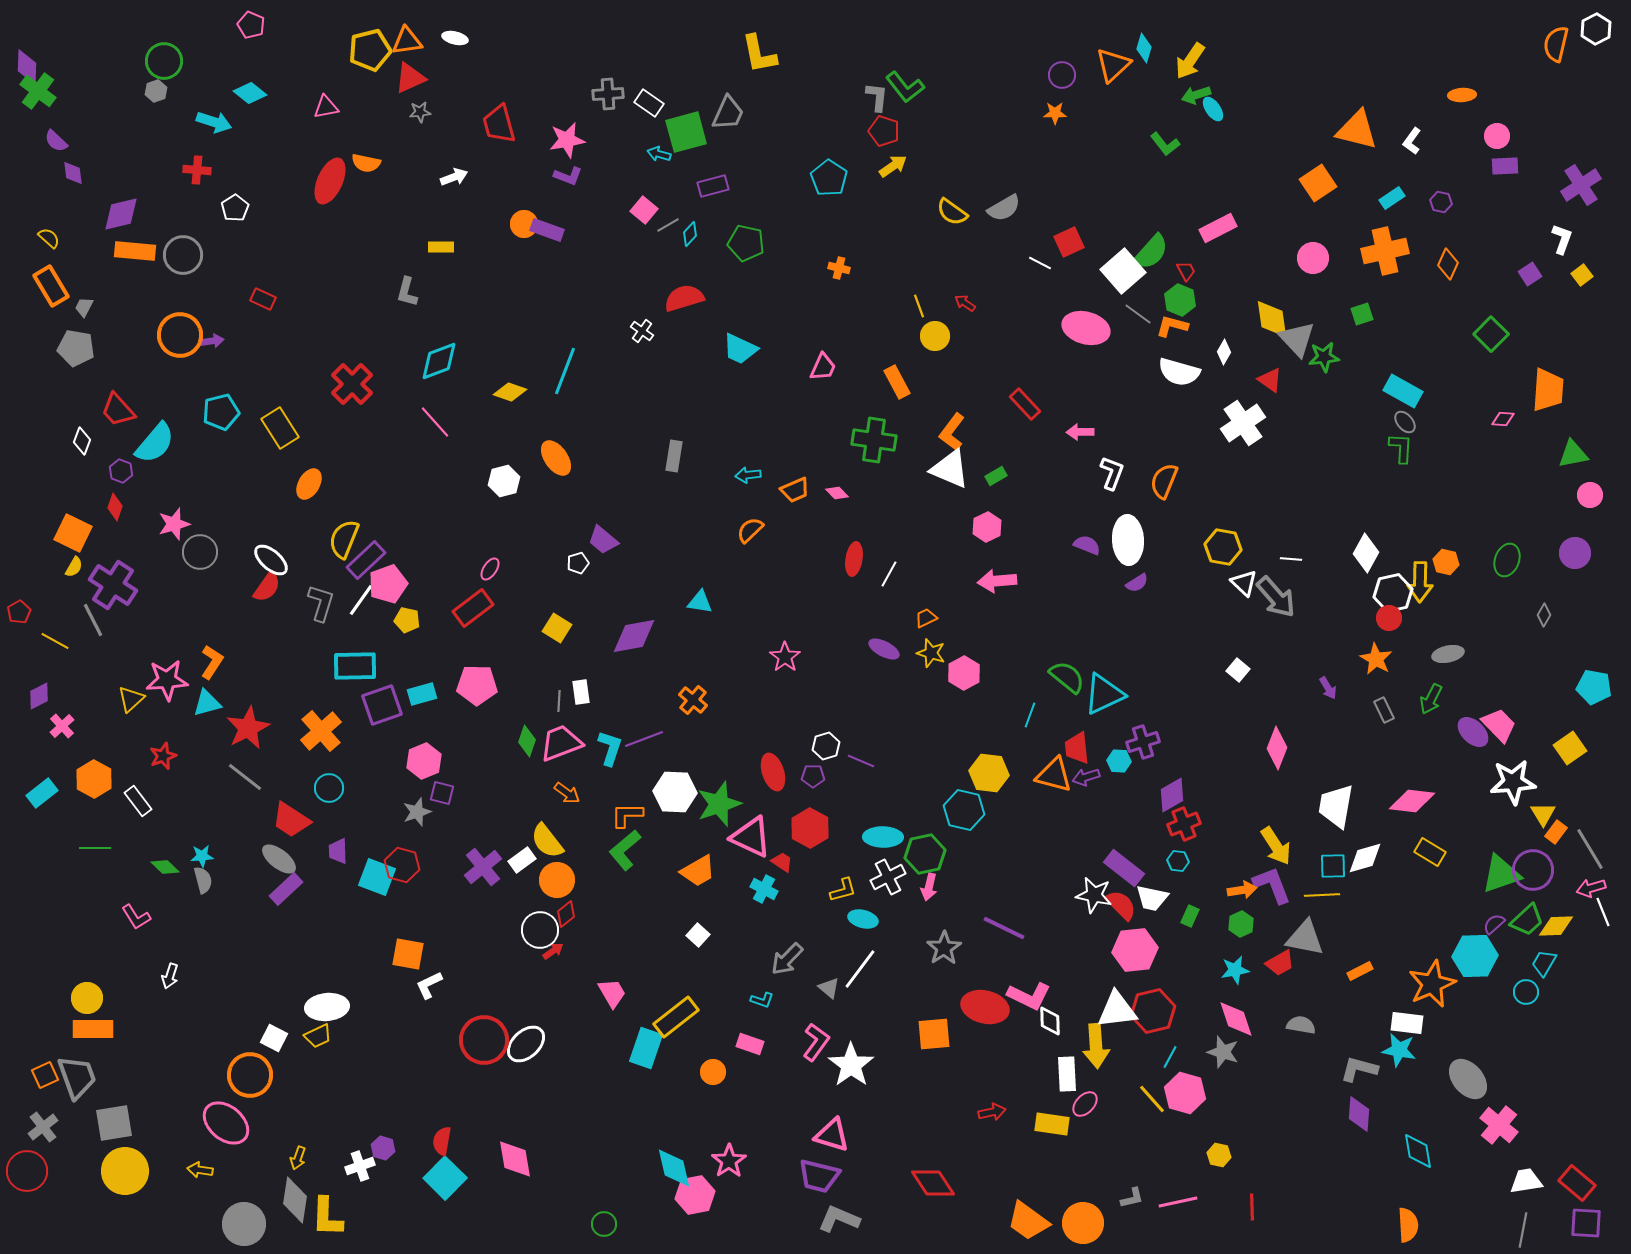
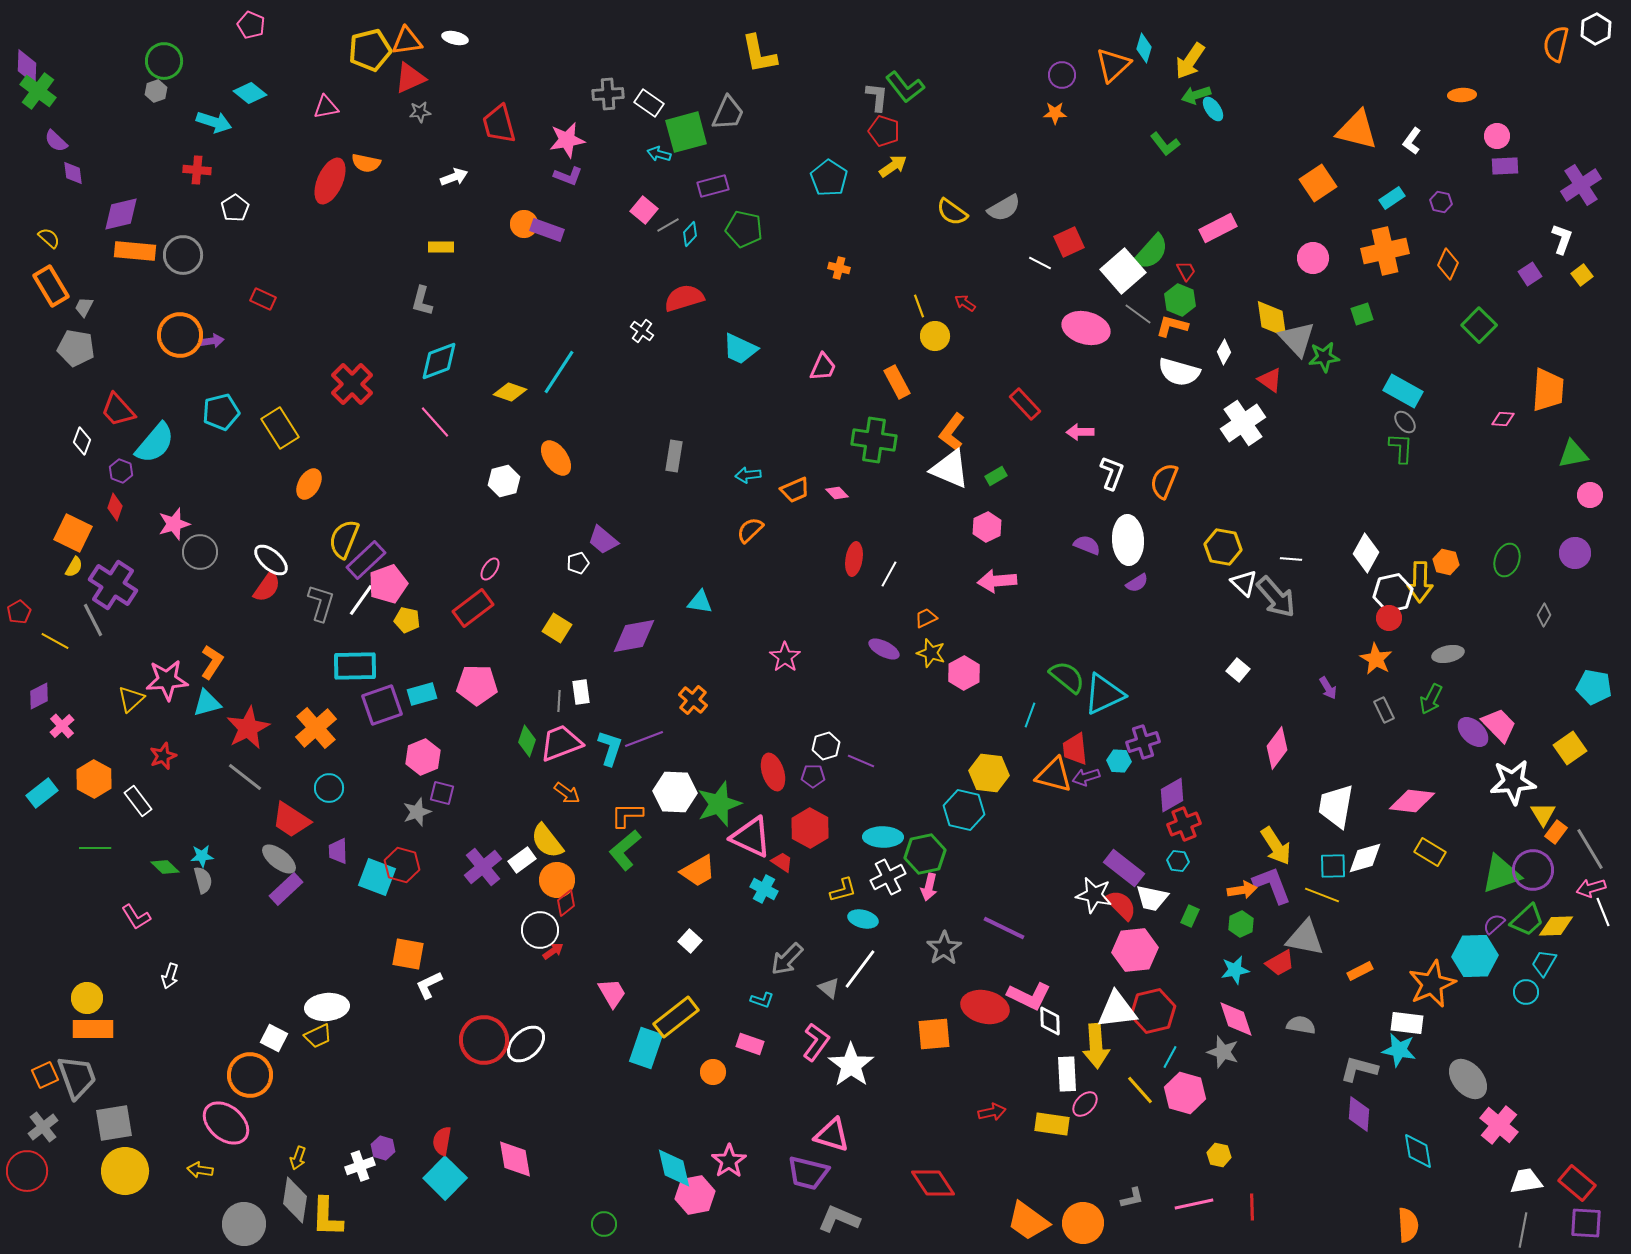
green pentagon at (746, 243): moved 2 px left, 14 px up
gray L-shape at (407, 292): moved 15 px right, 9 px down
green square at (1491, 334): moved 12 px left, 9 px up
cyan line at (565, 371): moved 6 px left, 1 px down; rotated 12 degrees clockwise
orange cross at (321, 731): moved 5 px left, 3 px up
red trapezoid at (1077, 748): moved 2 px left, 1 px down
pink diamond at (1277, 748): rotated 15 degrees clockwise
pink hexagon at (424, 761): moved 1 px left, 4 px up
yellow line at (1322, 895): rotated 24 degrees clockwise
red diamond at (566, 914): moved 11 px up
white square at (698, 935): moved 8 px left, 6 px down
yellow line at (1152, 1099): moved 12 px left, 9 px up
purple trapezoid at (819, 1176): moved 11 px left, 3 px up
pink line at (1178, 1202): moved 16 px right, 2 px down
